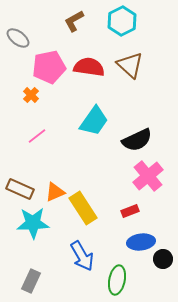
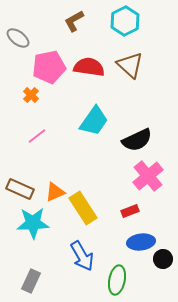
cyan hexagon: moved 3 px right
